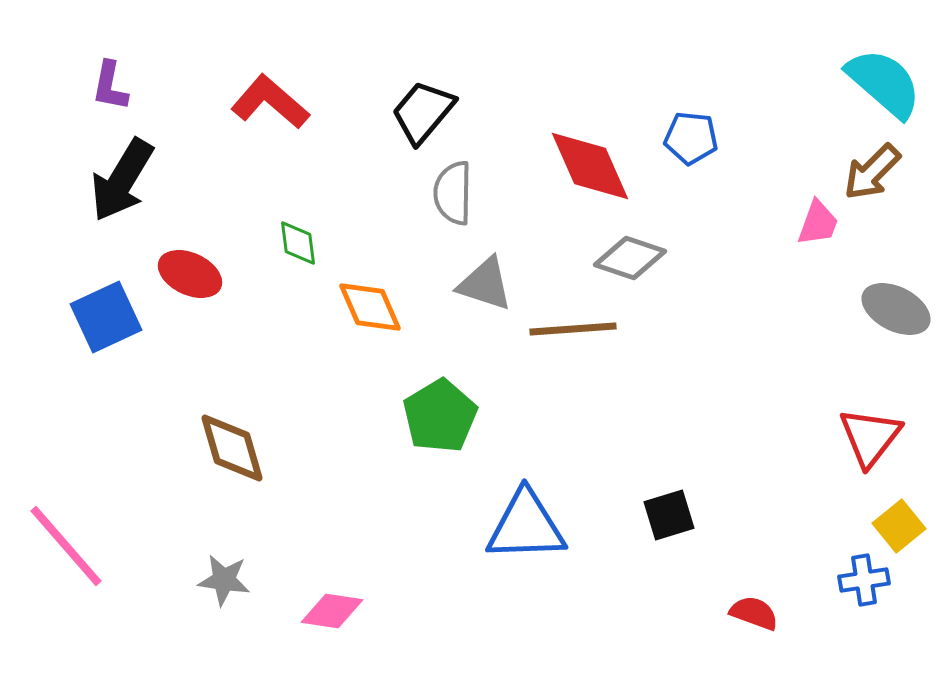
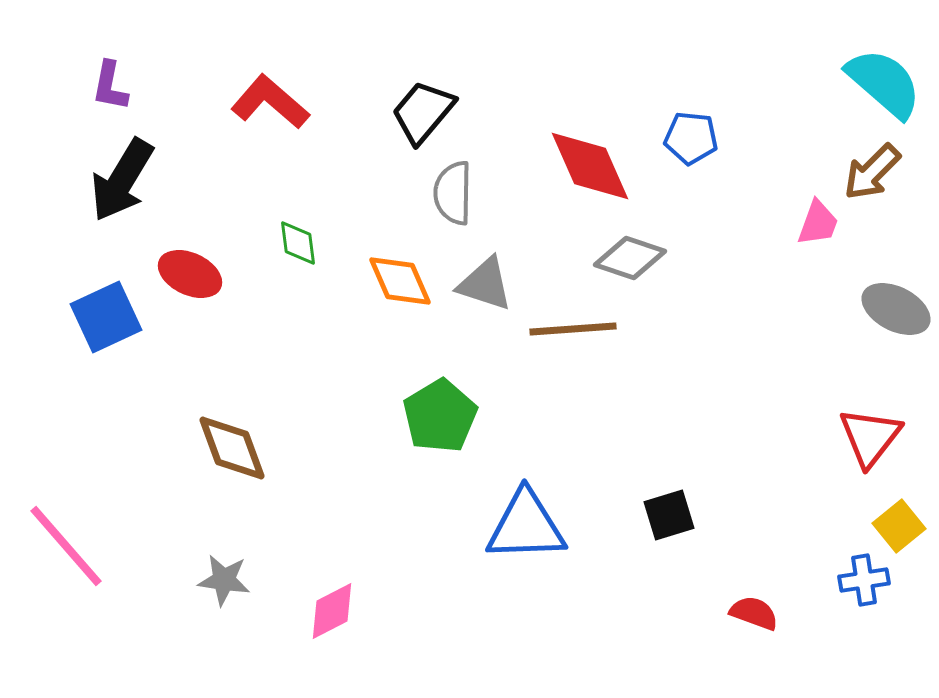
orange diamond: moved 30 px right, 26 px up
brown diamond: rotated 4 degrees counterclockwise
pink diamond: rotated 36 degrees counterclockwise
